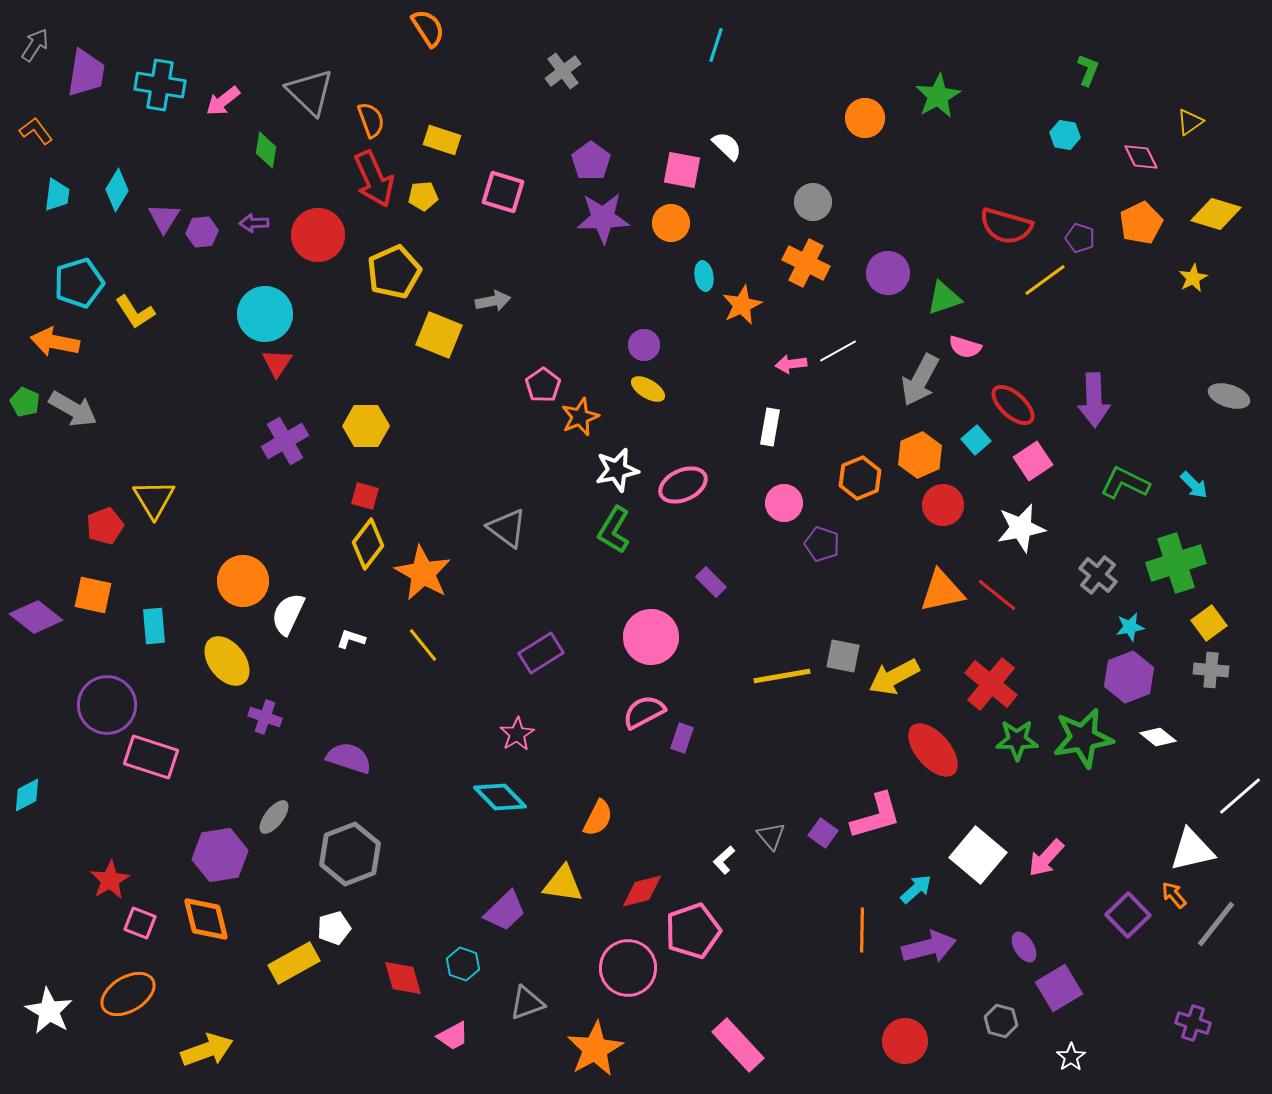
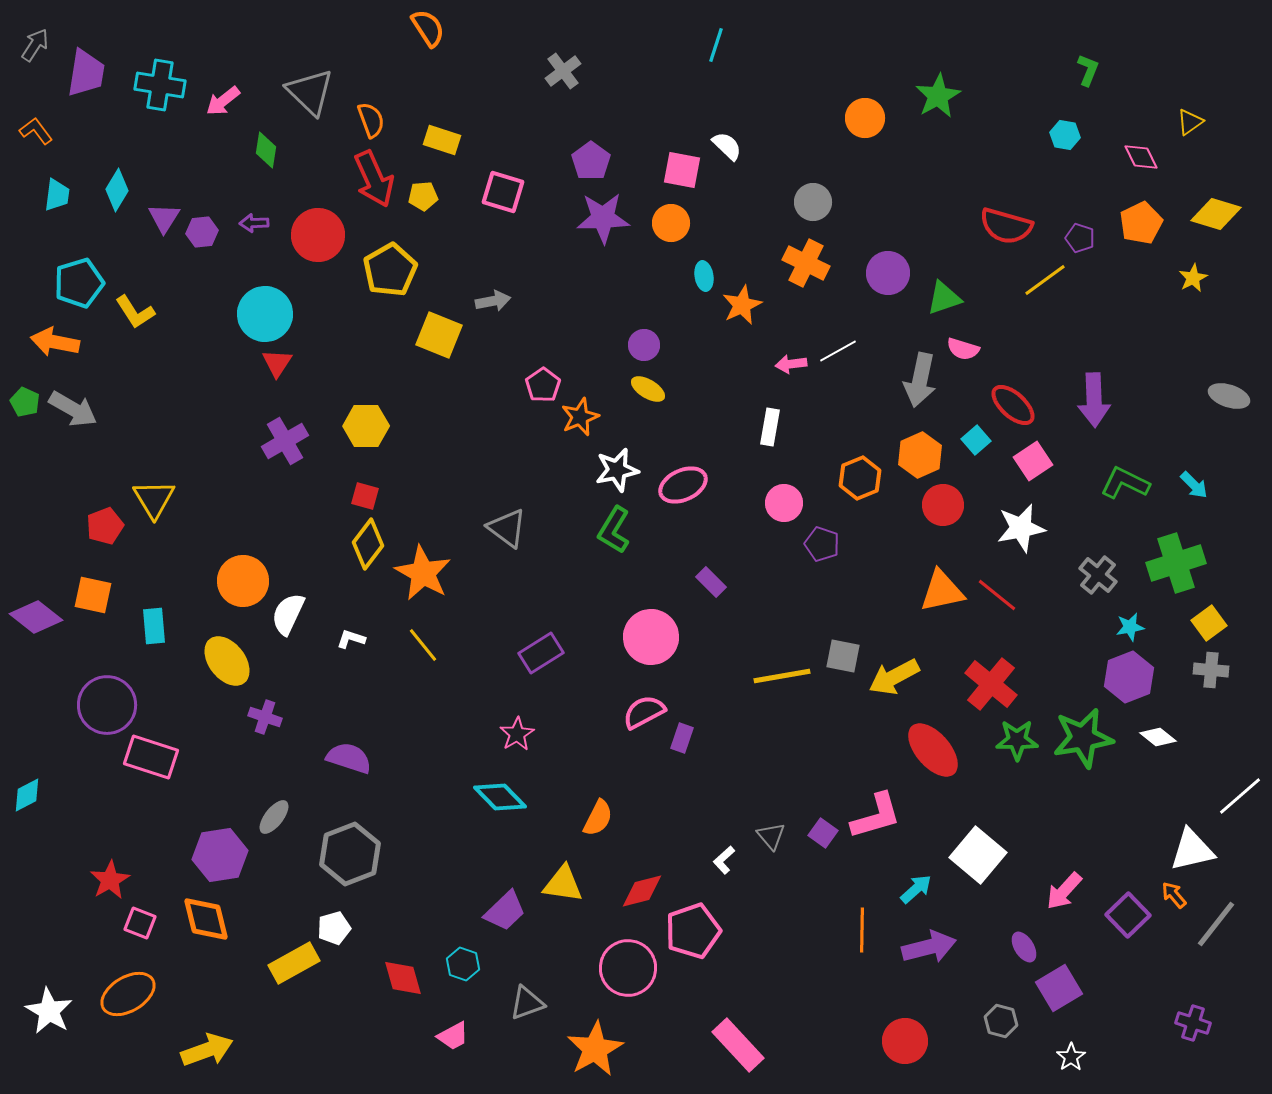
yellow pentagon at (394, 272): moved 4 px left, 2 px up; rotated 6 degrees counterclockwise
pink semicircle at (965, 347): moved 2 px left, 2 px down
gray arrow at (920, 380): rotated 16 degrees counterclockwise
pink arrow at (1046, 858): moved 18 px right, 33 px down
